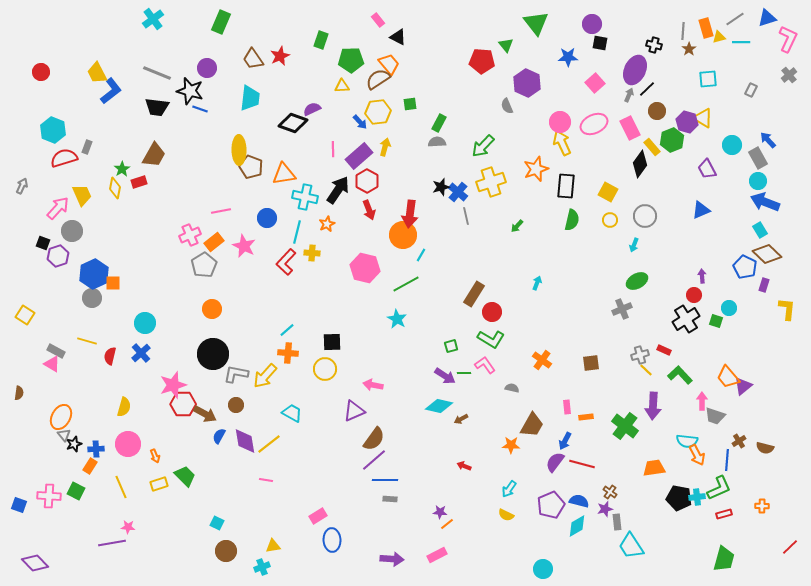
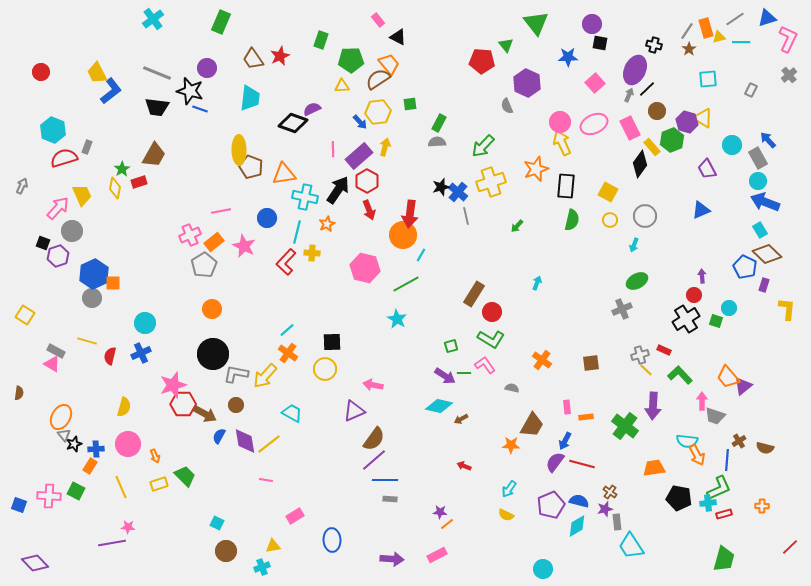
gray line at (683, 31): moved 4 px right; rotated 30 degrees clockwise
blue cross at (141, 353): rotated 18 degrees clockwise
orange cross at (288, 353): rotated 30 degrees clockwise
cyan cross at (697, 497): moved 11 px right, 6 px down
pink rectangle at (318, 516): moved 23 px left
